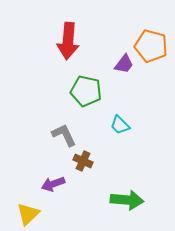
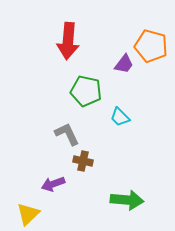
cyan trapezoid: moved 8 px up
gray L-shape: moved 3 px right, 1 px up
brown cross: rotated 12 degrees counterclockwise
